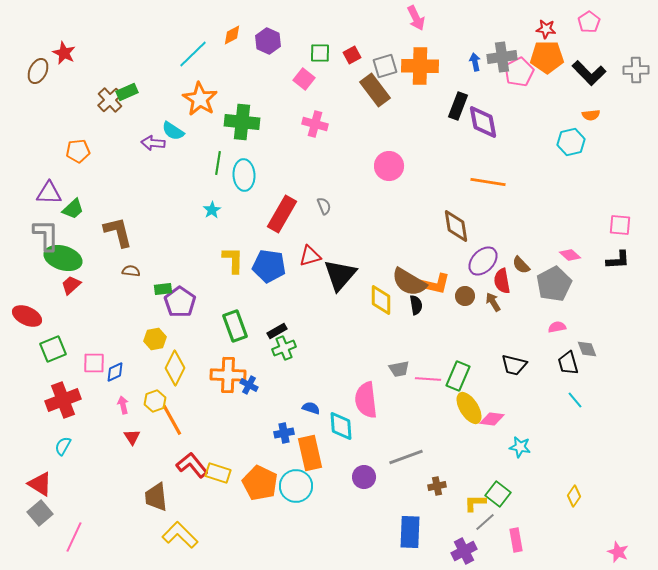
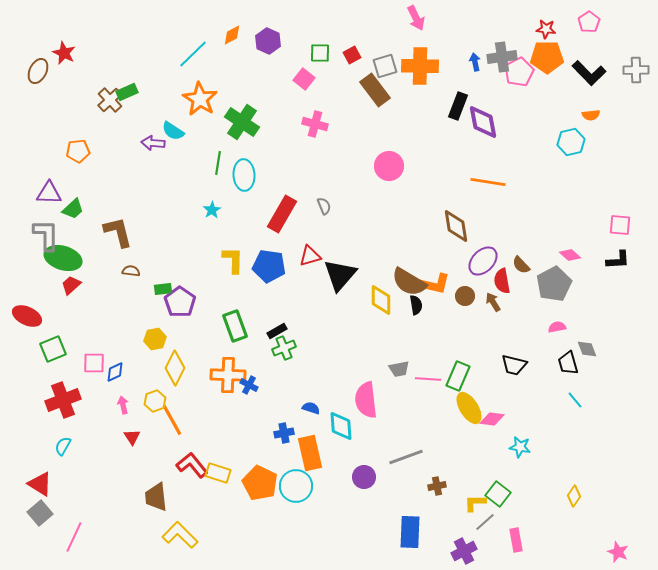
green cross at (242, 122): rotated 28 degrees clockwise
